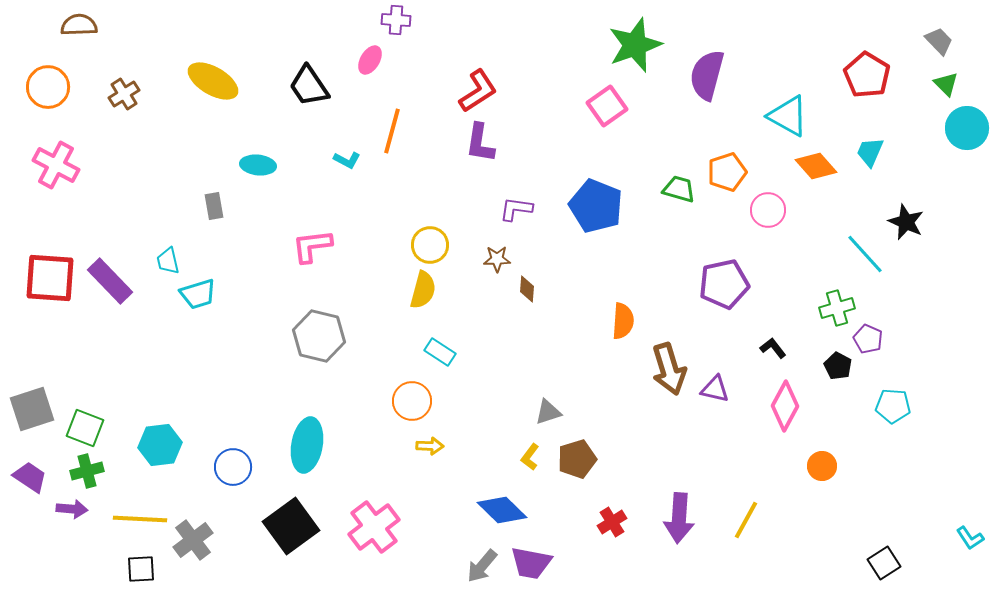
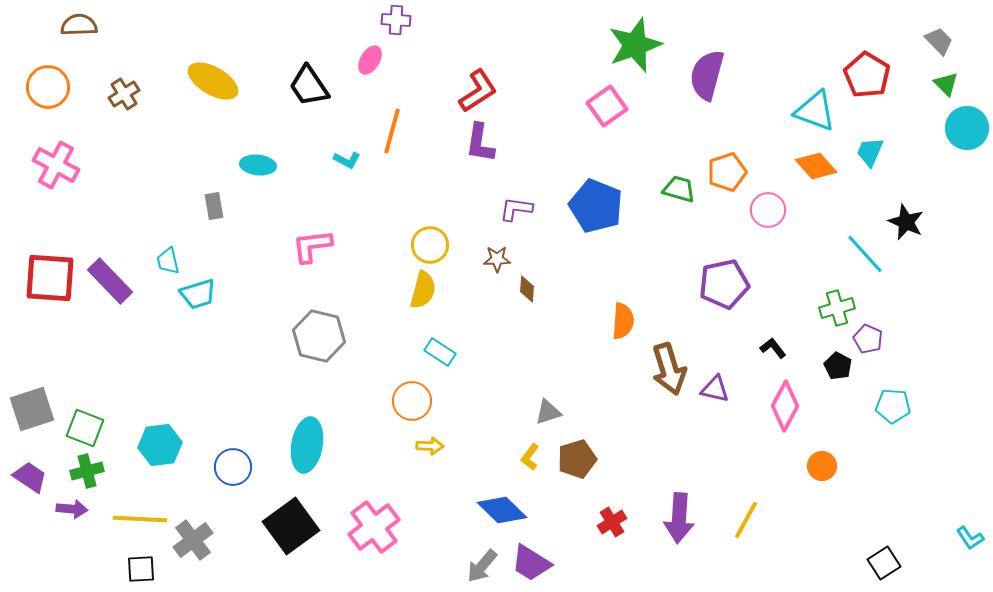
cyan triangle at (788, 116): moved 27 px right, 5 px up; rotated 9 degrees counterclockwise
purple trapezoid at (531, 563): rotated 21 degrees clockwise
